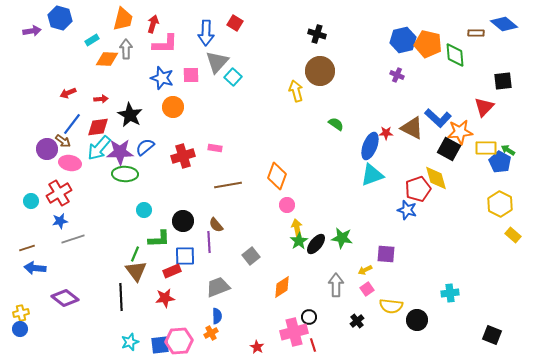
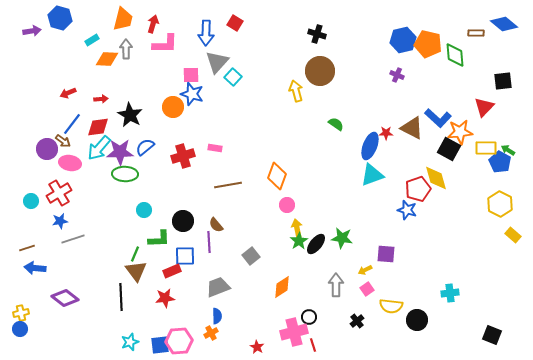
blue star at (162, 78): moved 30 px right, 16 px down
